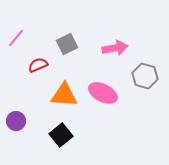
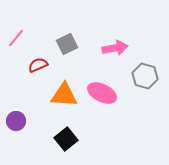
pink ellipse: moved 1 px left
black square: moved 5 px right, 4 px down
